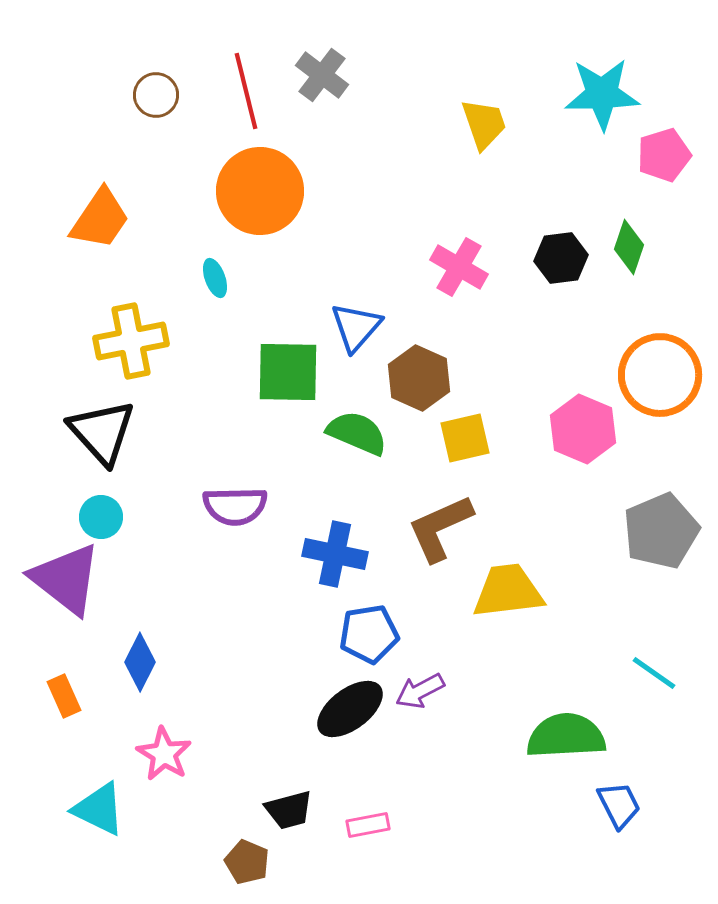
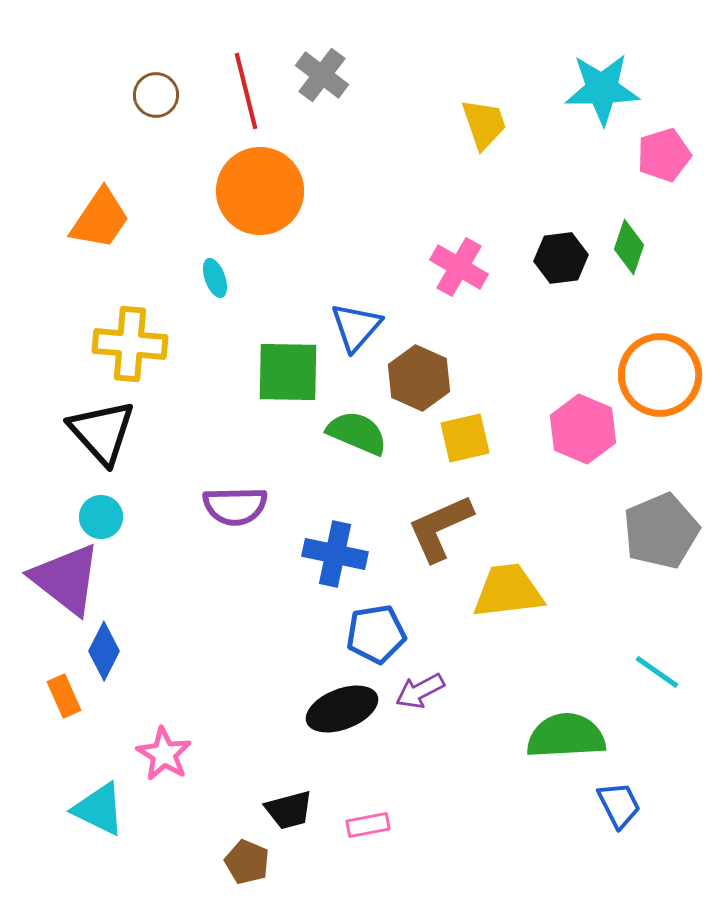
cyan star at (602, 94): moved 5 px up
yellow cross at (131, 341): moved 1 px left, 3 px down; rotated 16 degrees clockwise
blue pentagon at (369, 634): moved 7 px right
blue diamond at (140, 662): moved 36 px left, 11 px up
cyan line at (654, 673): moved 3 px right, 1 px up
black ellipse at (350, 709): moved 8 px left; rotated 16 degrees clockwise
